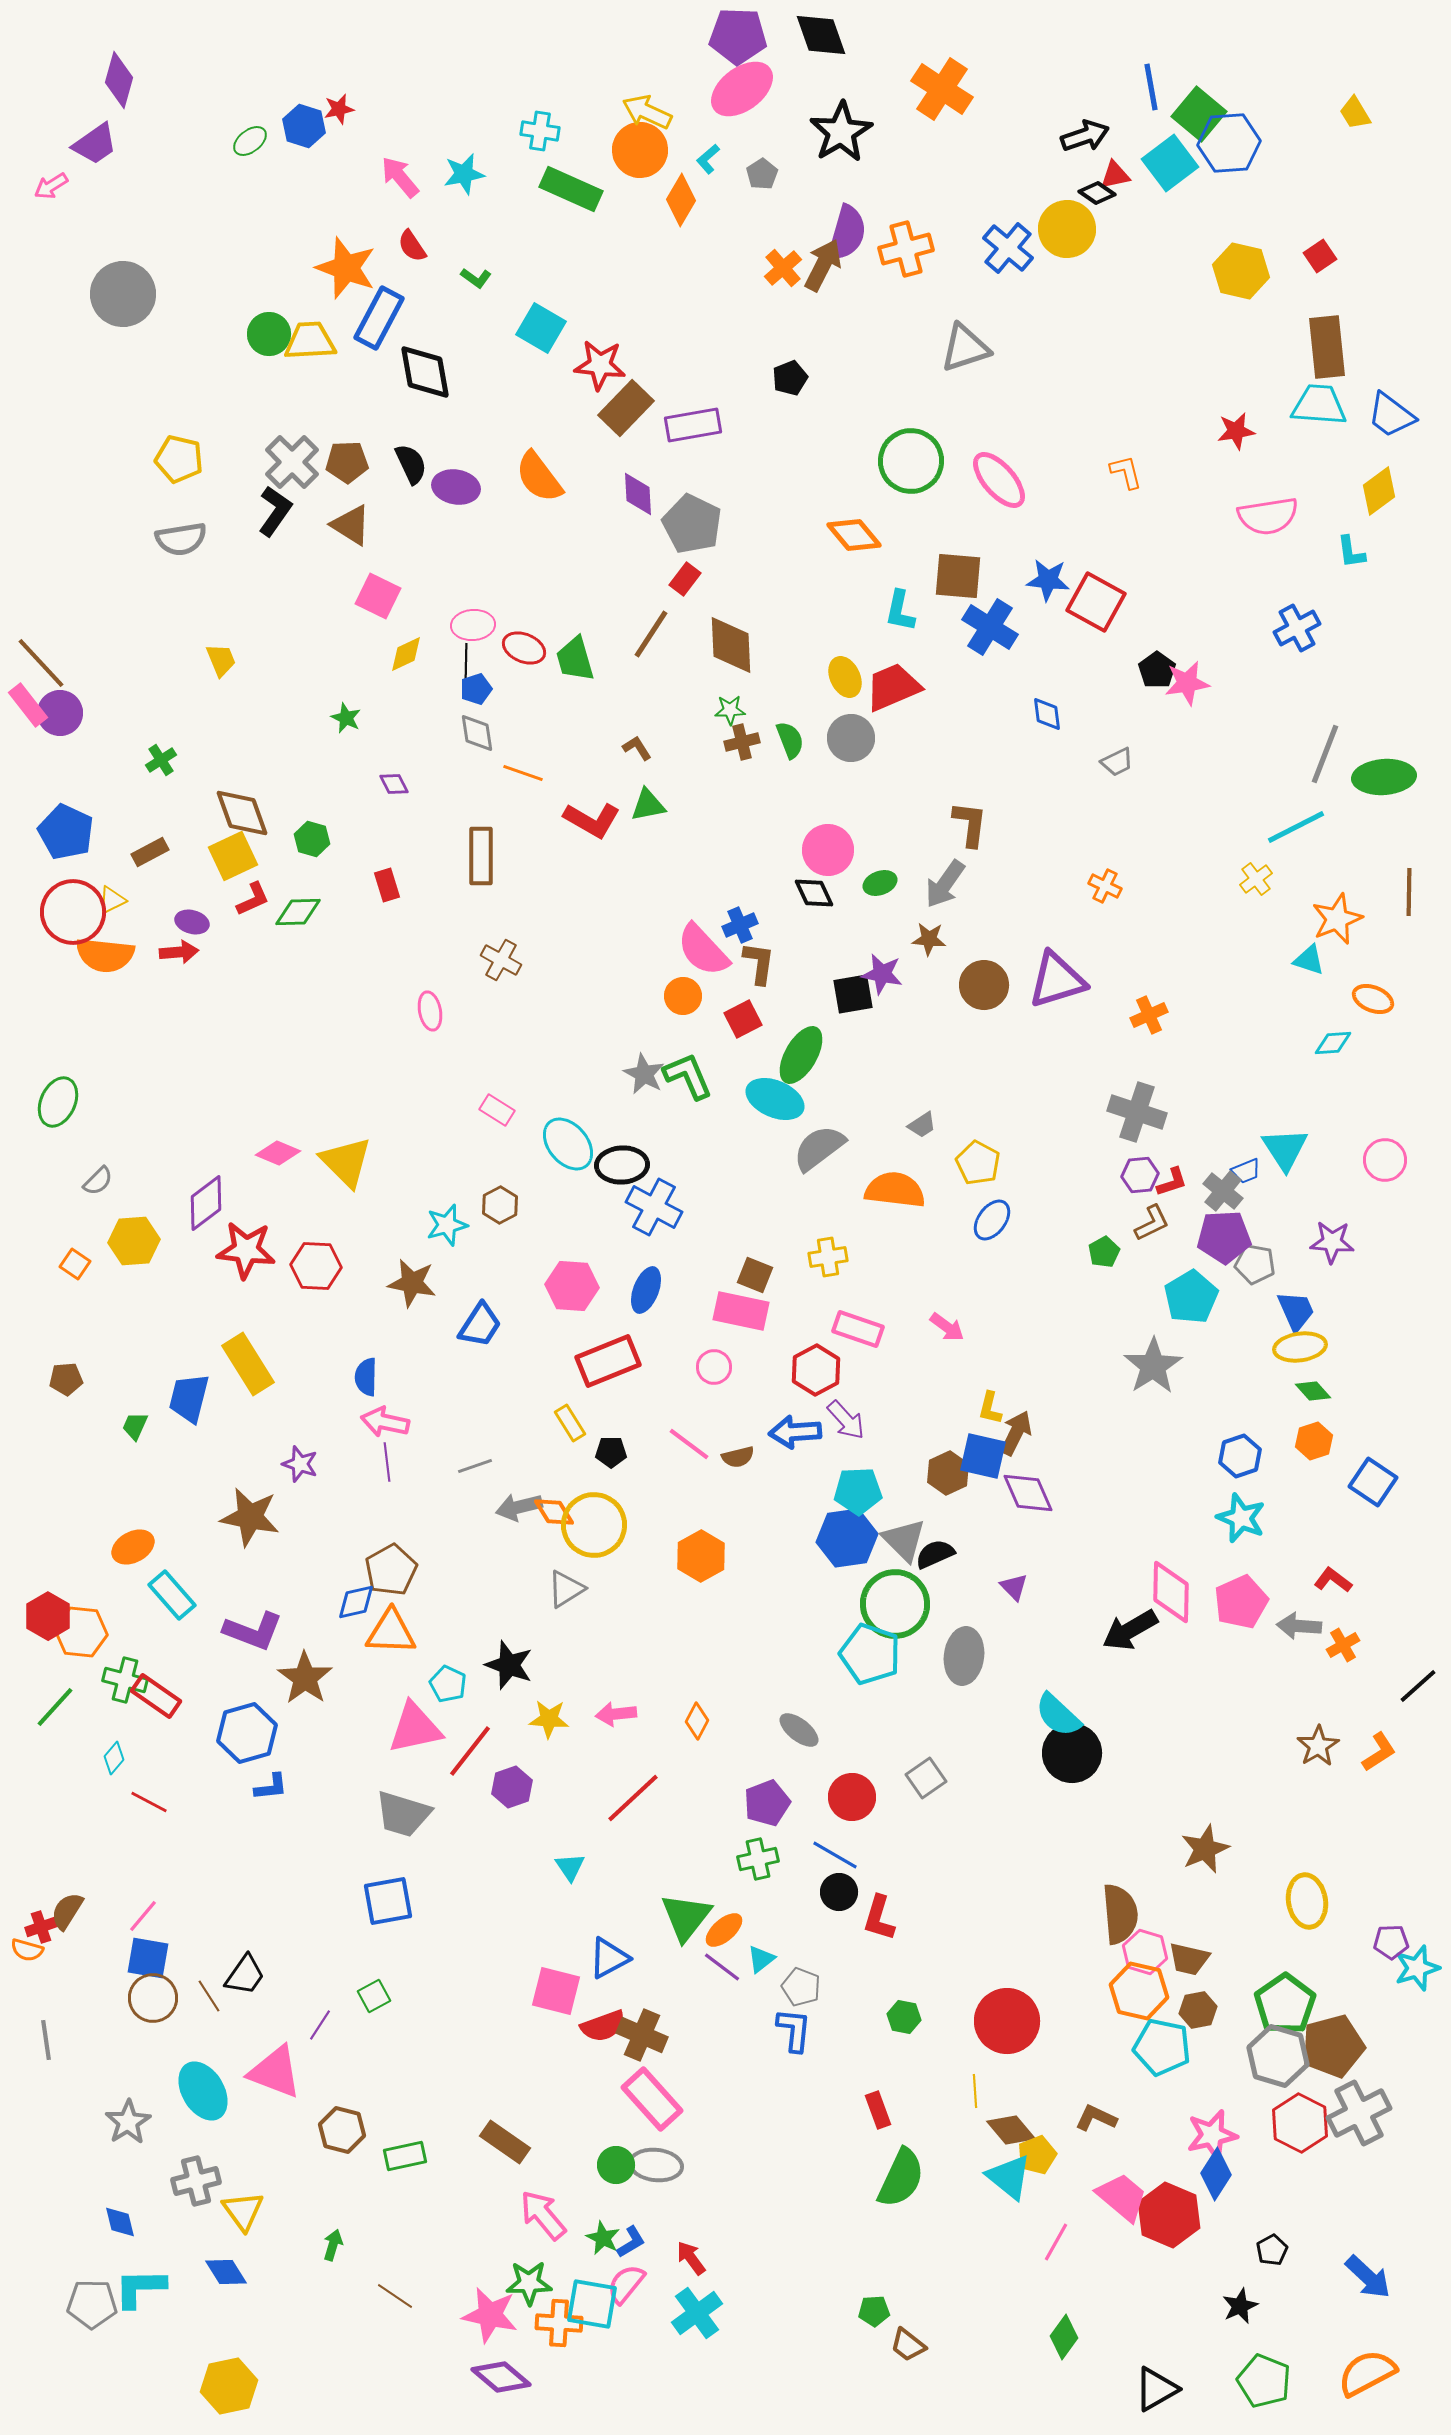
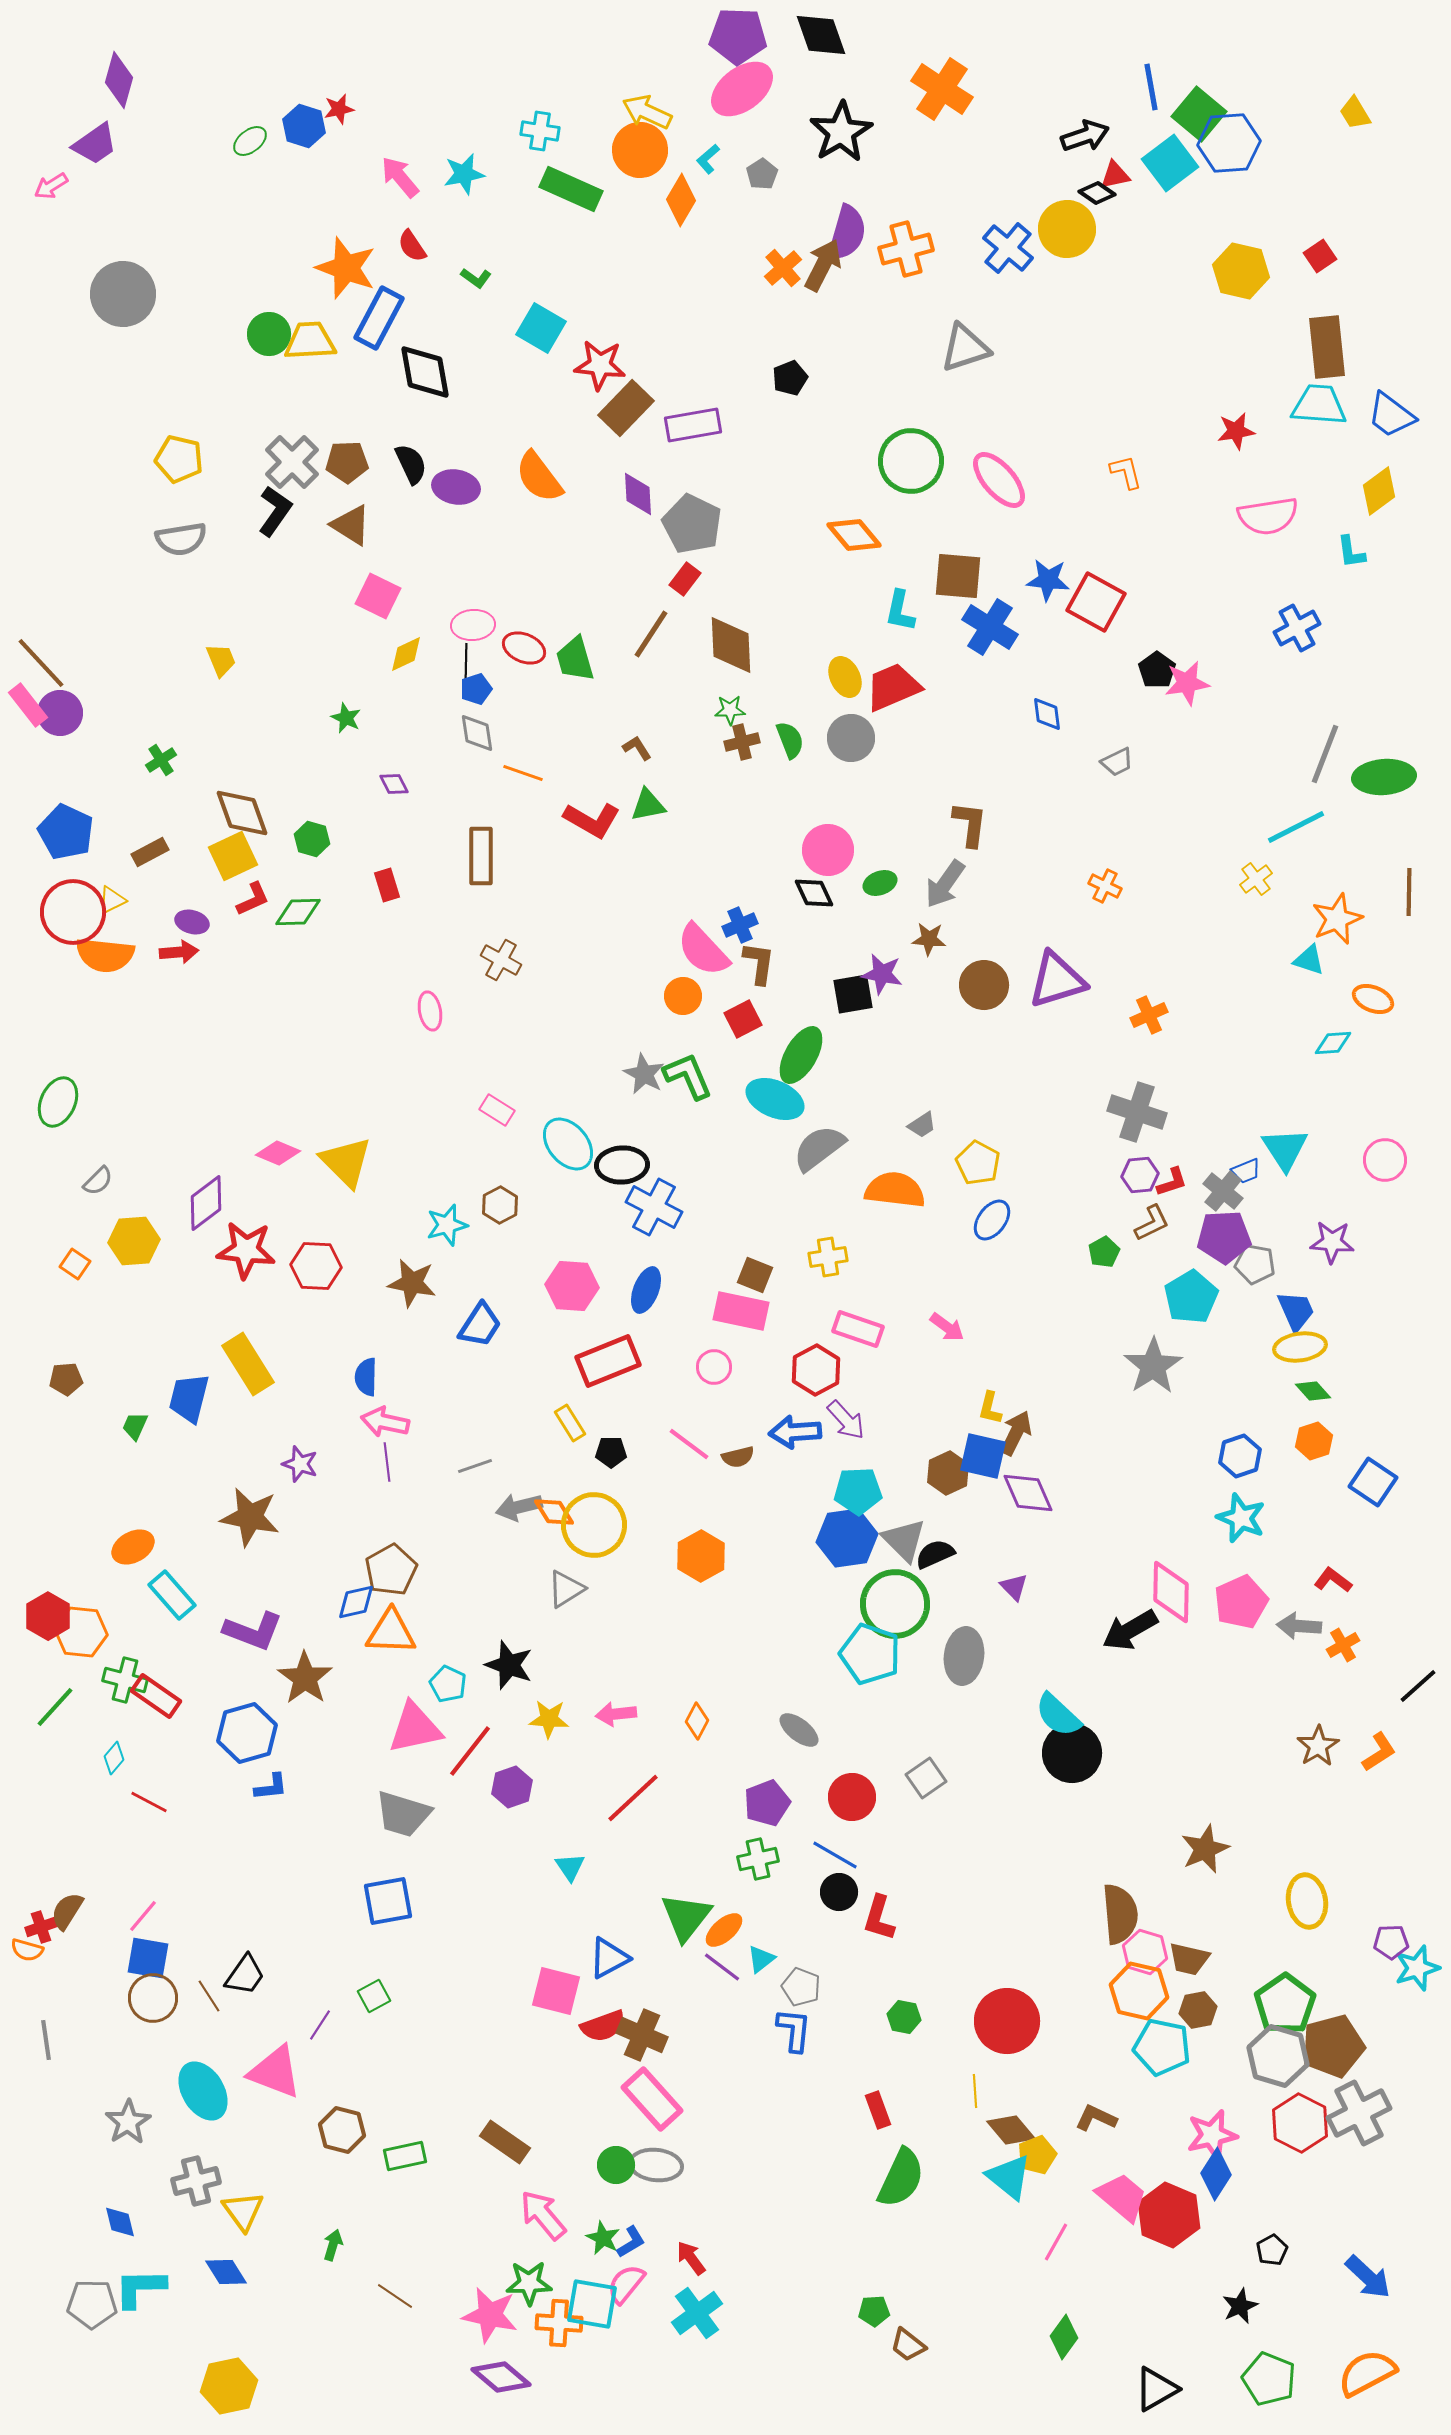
green pentagon at (1264, 2381): moved 5 px right, 2 px up
